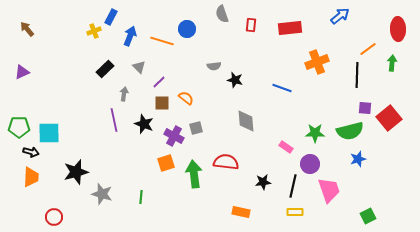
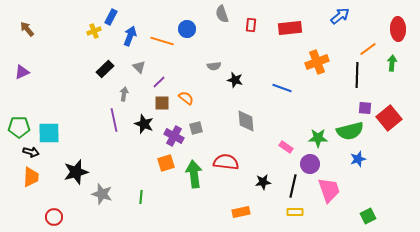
green star at (315, 133): moved 3 px right, 5 px down
orange rectangle at (241, 212): rotated 24 degrees counterclockwise
